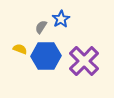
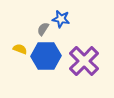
blue star: rotated 30 degrees counterclockwise
gray semicircle: moved 2 px right, 2 px down
